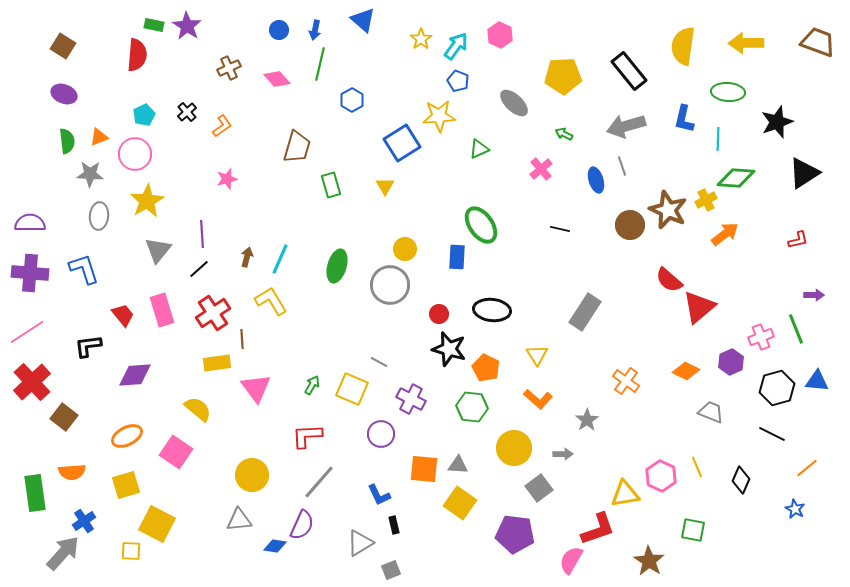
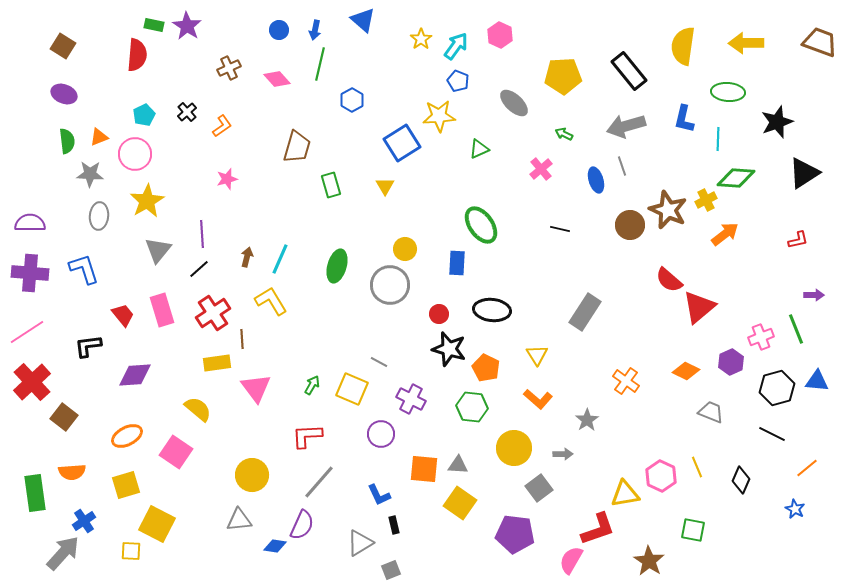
brown trapezoid at (818, 42): moved 2 px right
blue rectangle at (457, 257): moved 6 px down
